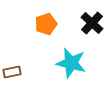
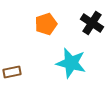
black cross: rotated 10 degrees counterclockwise
